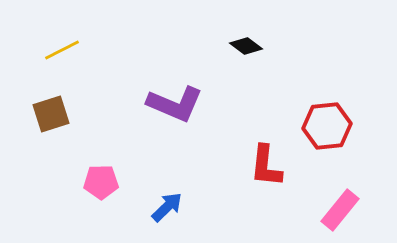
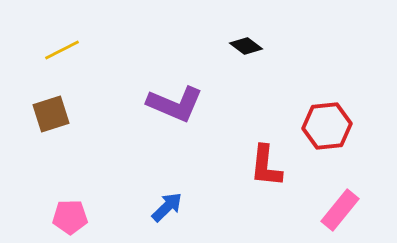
pink pentagon: moved 31 px left, 35 px down
